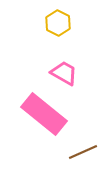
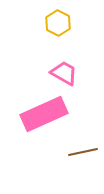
pink rectangle: rotated 63 degrees counterclockwise
brown line: rotated 12 degrees clockwise
